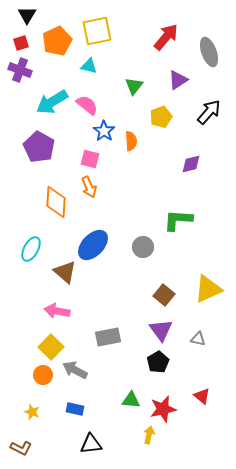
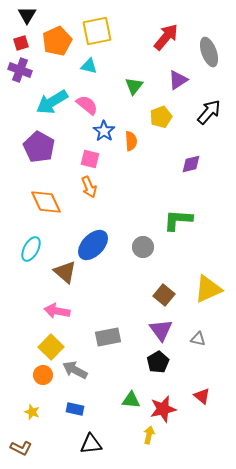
orange diamond at (56, 202): moved 10 px left; rotated 28 degrees counterclockwise
